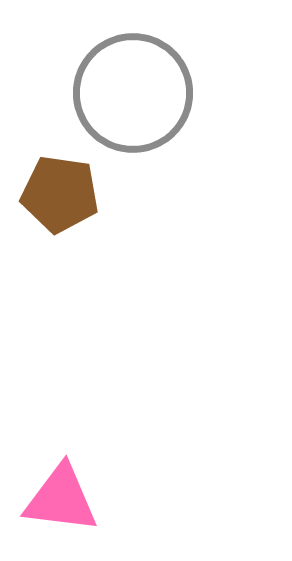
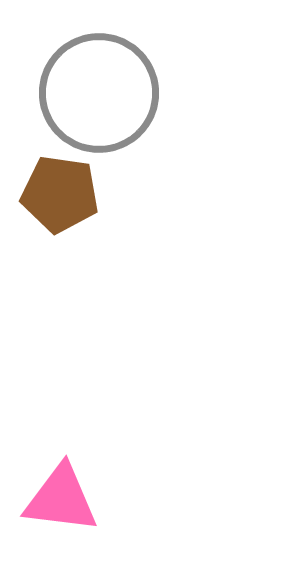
gray circle: moved 34 px left
